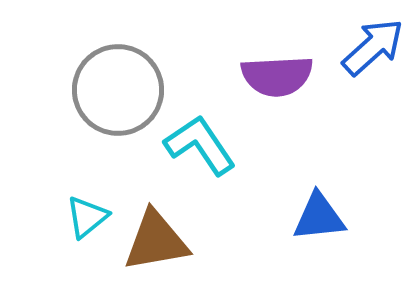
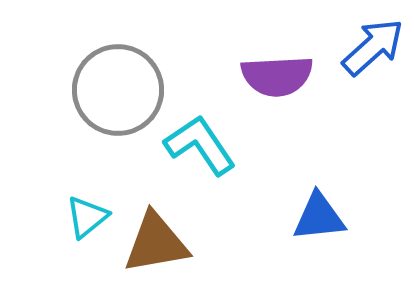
brown triangle: moved 2 px down
